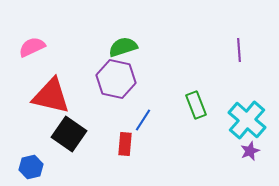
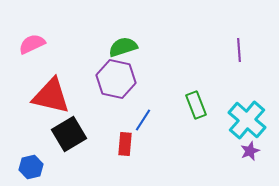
pink semicircle: moved 3 px up
black square: rotated 24 degrees clockwise
